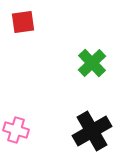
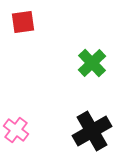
pink cross: rotated 20 degrees clockwise
